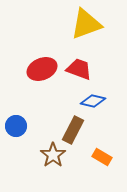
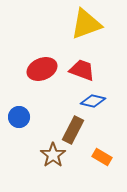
red trapezoid: moved 3 px right, 1 px down
blue circle: moved 3 px right, 9 px up
